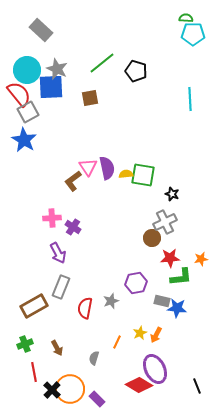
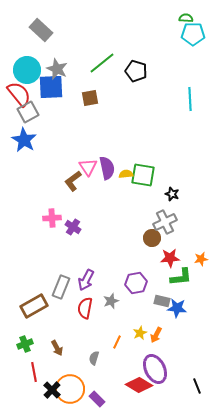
purple arrow at (58, 253): moved 28 px right, 27 px down; rotated 55 degrees clockwise
